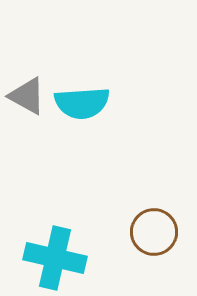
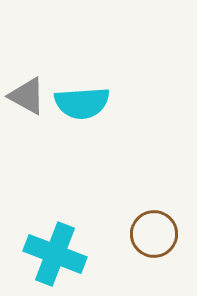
brown circle: moved 2 px down
cyan cross: moved 4 px up; rotated 8 degrees clockwise
